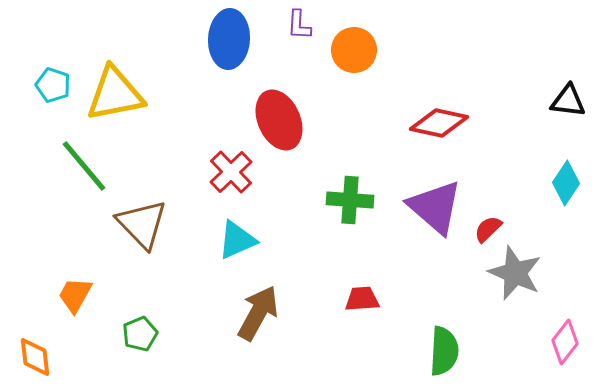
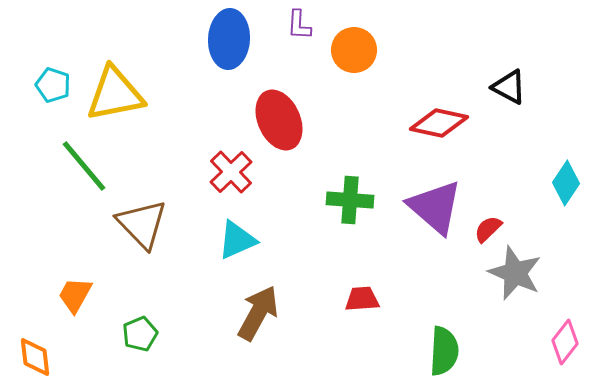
black triangle: moved 59 px left, 14 px up; rotated 21 degrees clockwise
